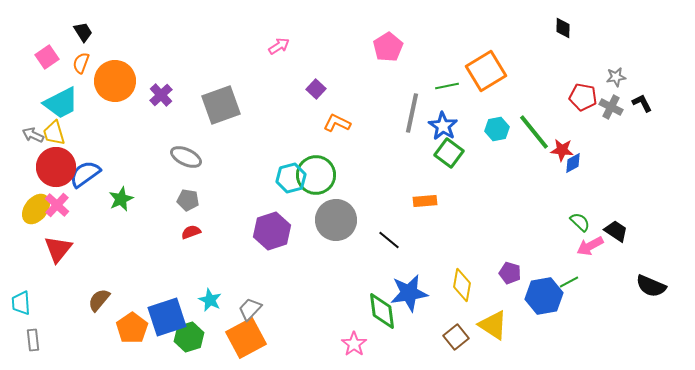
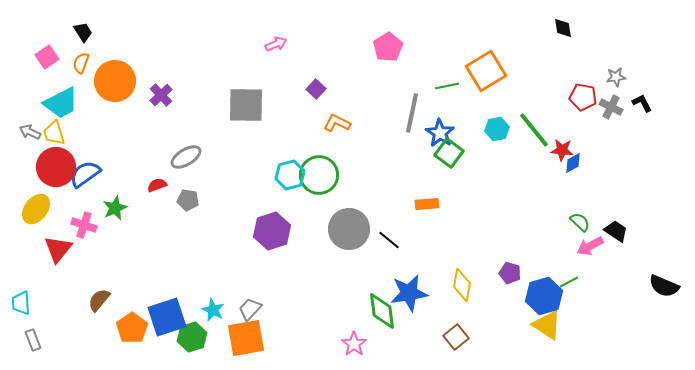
black diamond at (563, 28): rotated 10 degrees counterclockwise
pink arrow at (279, 46): moved 3 px left, 2 px up; rotated 10 degrees clockwise
gray square at (221, 105): moved 25 px right; rotated 21 degrees clockwise
blue star at (443, 126): moved 3 px left, 7 px down
green line at (534, 132): moved 2 px up
gray arrow at (33, 135): moved 3 px left, 3 px up
gray ellipse at (186, 157): rotated 56 degrees counterclockwise
green circle at (316, 175): moved 3 px right
cyan hexagon at (291, 178): moved 1 px left, 3 px up
green star at (121, 199): moved 6 px left, 9 px down
orange rectangle at (425, 201): moved 2 px right, 3 px down
pink cross at (57, 205): moved 27 px right, 20 px down; rotated 25 degrees counterclockwise
gray circle at (336, 220): moved 13 px right, 9 px down
red semicircle at (191, 232): moved 34 px left, 47 px up
black semicircle at (651, 286): moved 13 px right
blue hexagon at (544, 296): rotated 6 degrees counterclockwise
cyan star at (210, 300): moved 3 px right, 10 px down
yellow triangle at (493, 325): moved 54 px right
green hexagon at (189, 337): moved 3 px right
orange square at (246, 338): rotated 18 degrees clockwise
gray rectangle at (33, 340): rotated 15 degrees counterclockwise
